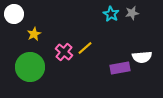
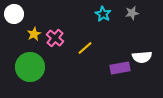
cyan star: moved 8 px left
pink cross: moved 9 px left, 14 px up
